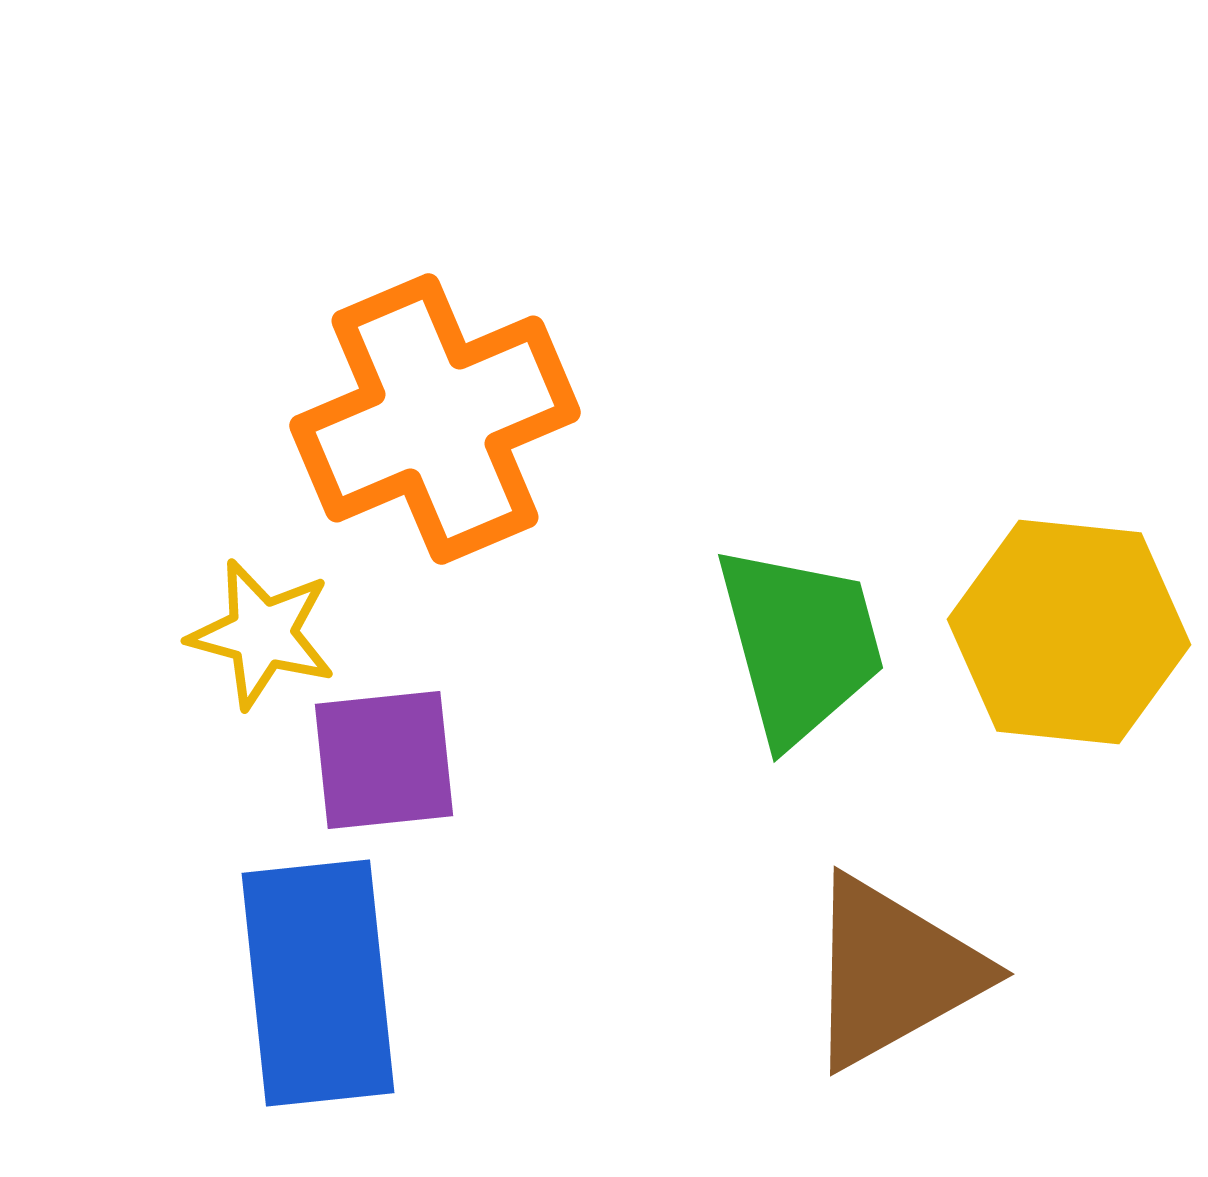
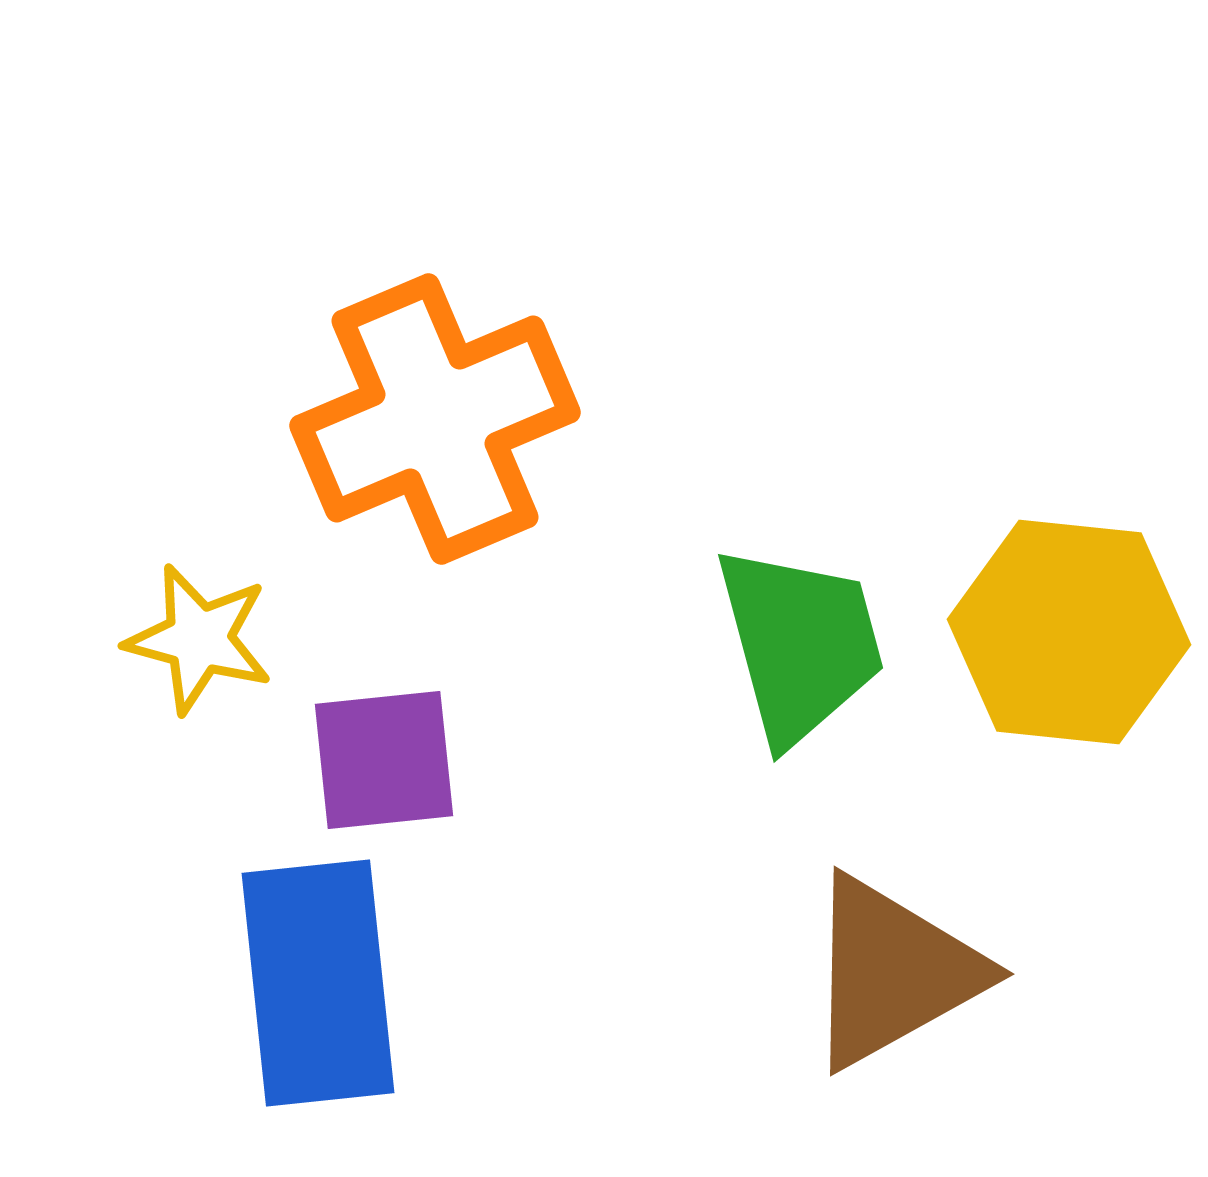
yellow star: moved 63 px left, 5 px down
